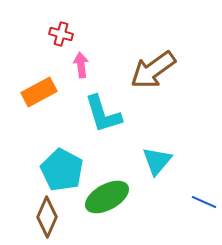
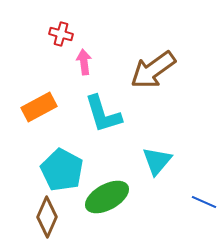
pink arrow: moved 3 px right, 3 px up
orange rectangle: moved 15 px down
